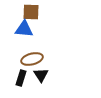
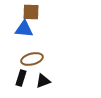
black triangle: moved 2 px right, 6 px down; rotated 42 degrees clockwise
